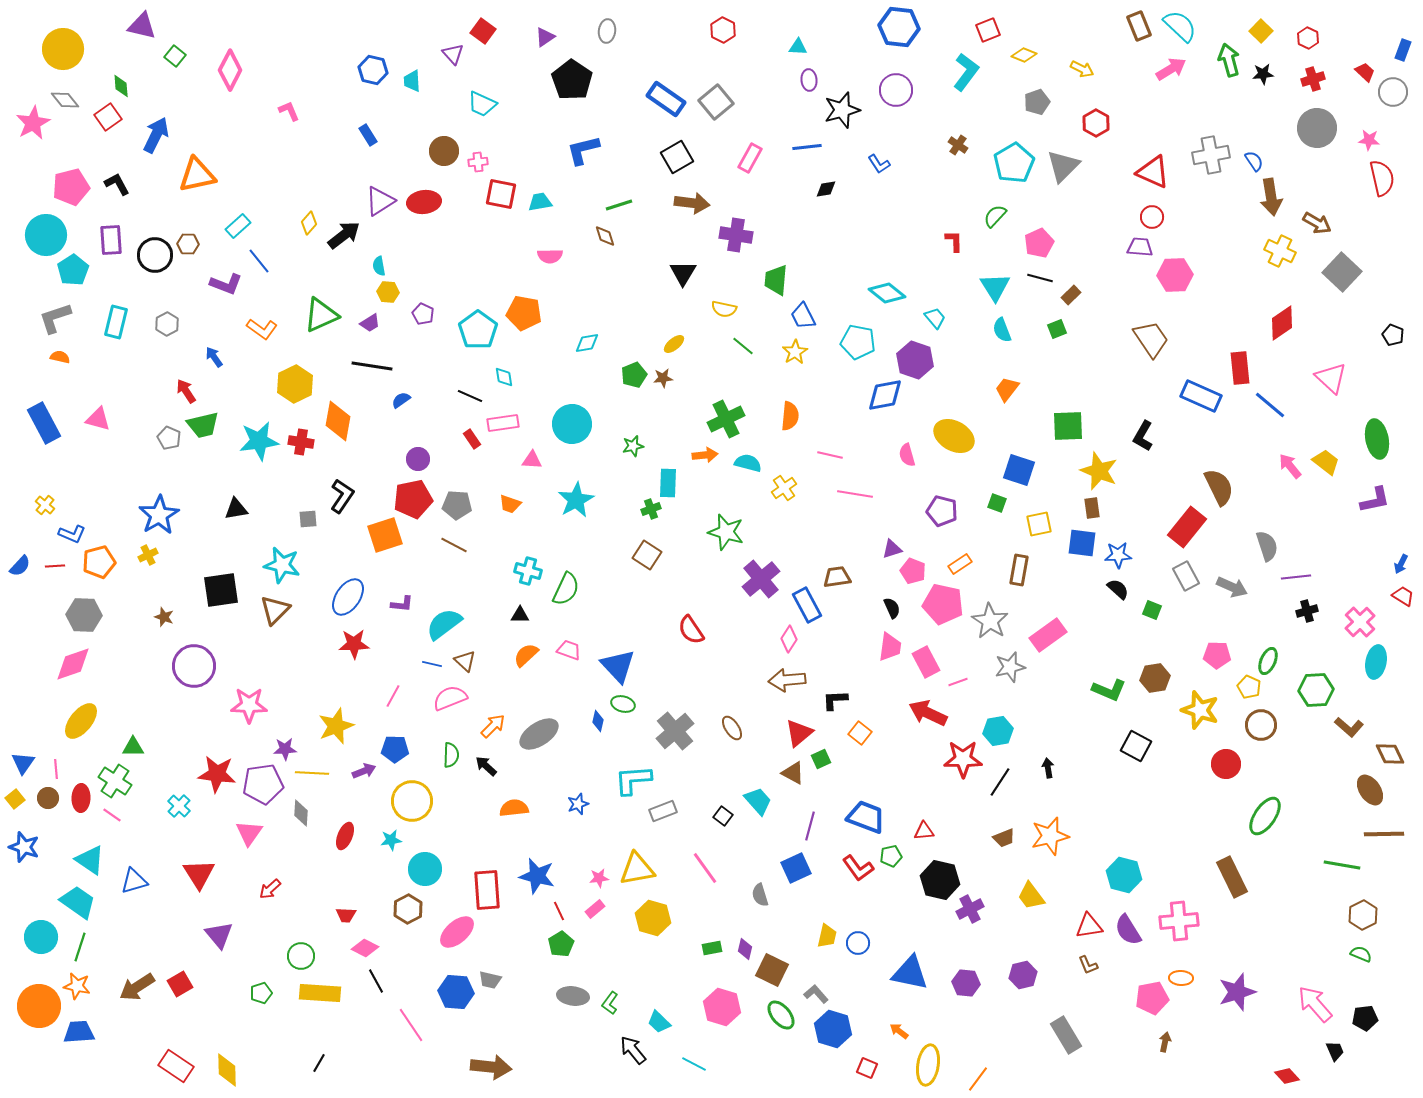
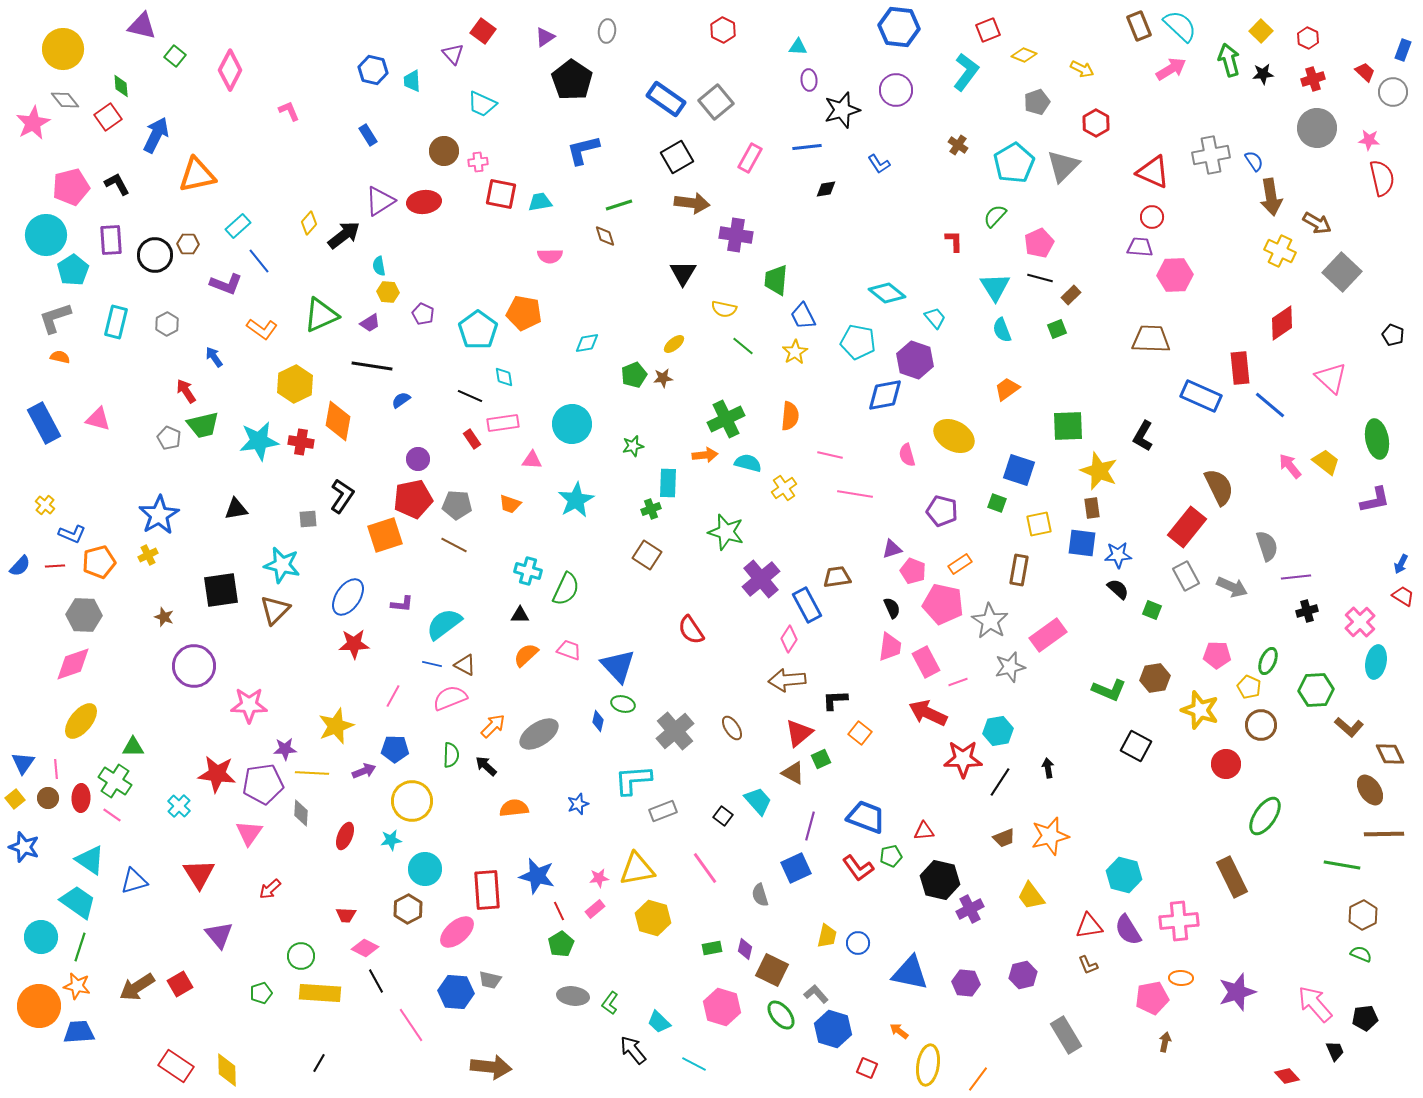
brown trapezoid at (1151, 339): rotated 54 degrees counterclockwise
orange trapezoid at (1007, 389): rotated 16 degrees clockwise
brown triangle at (465, 661): moved 4 px down; rotated 15 degrees counterclockwise
